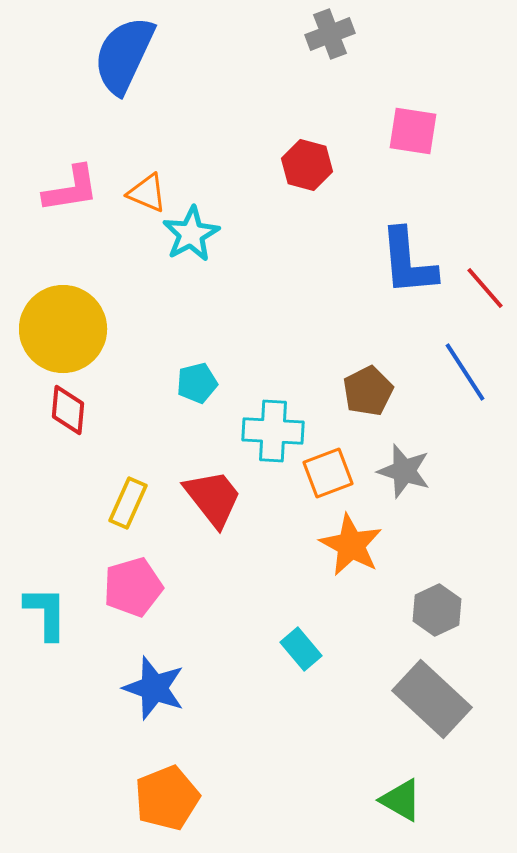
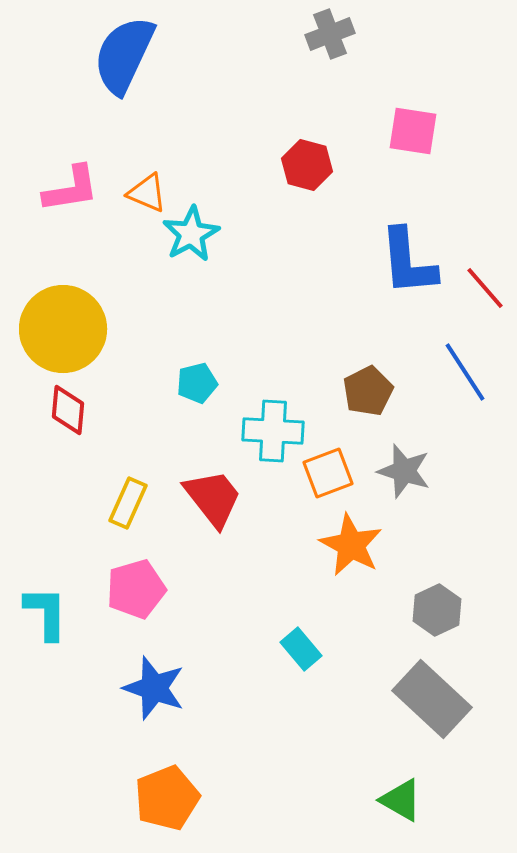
pink pentagon: moved 3 px right, 2 px down
